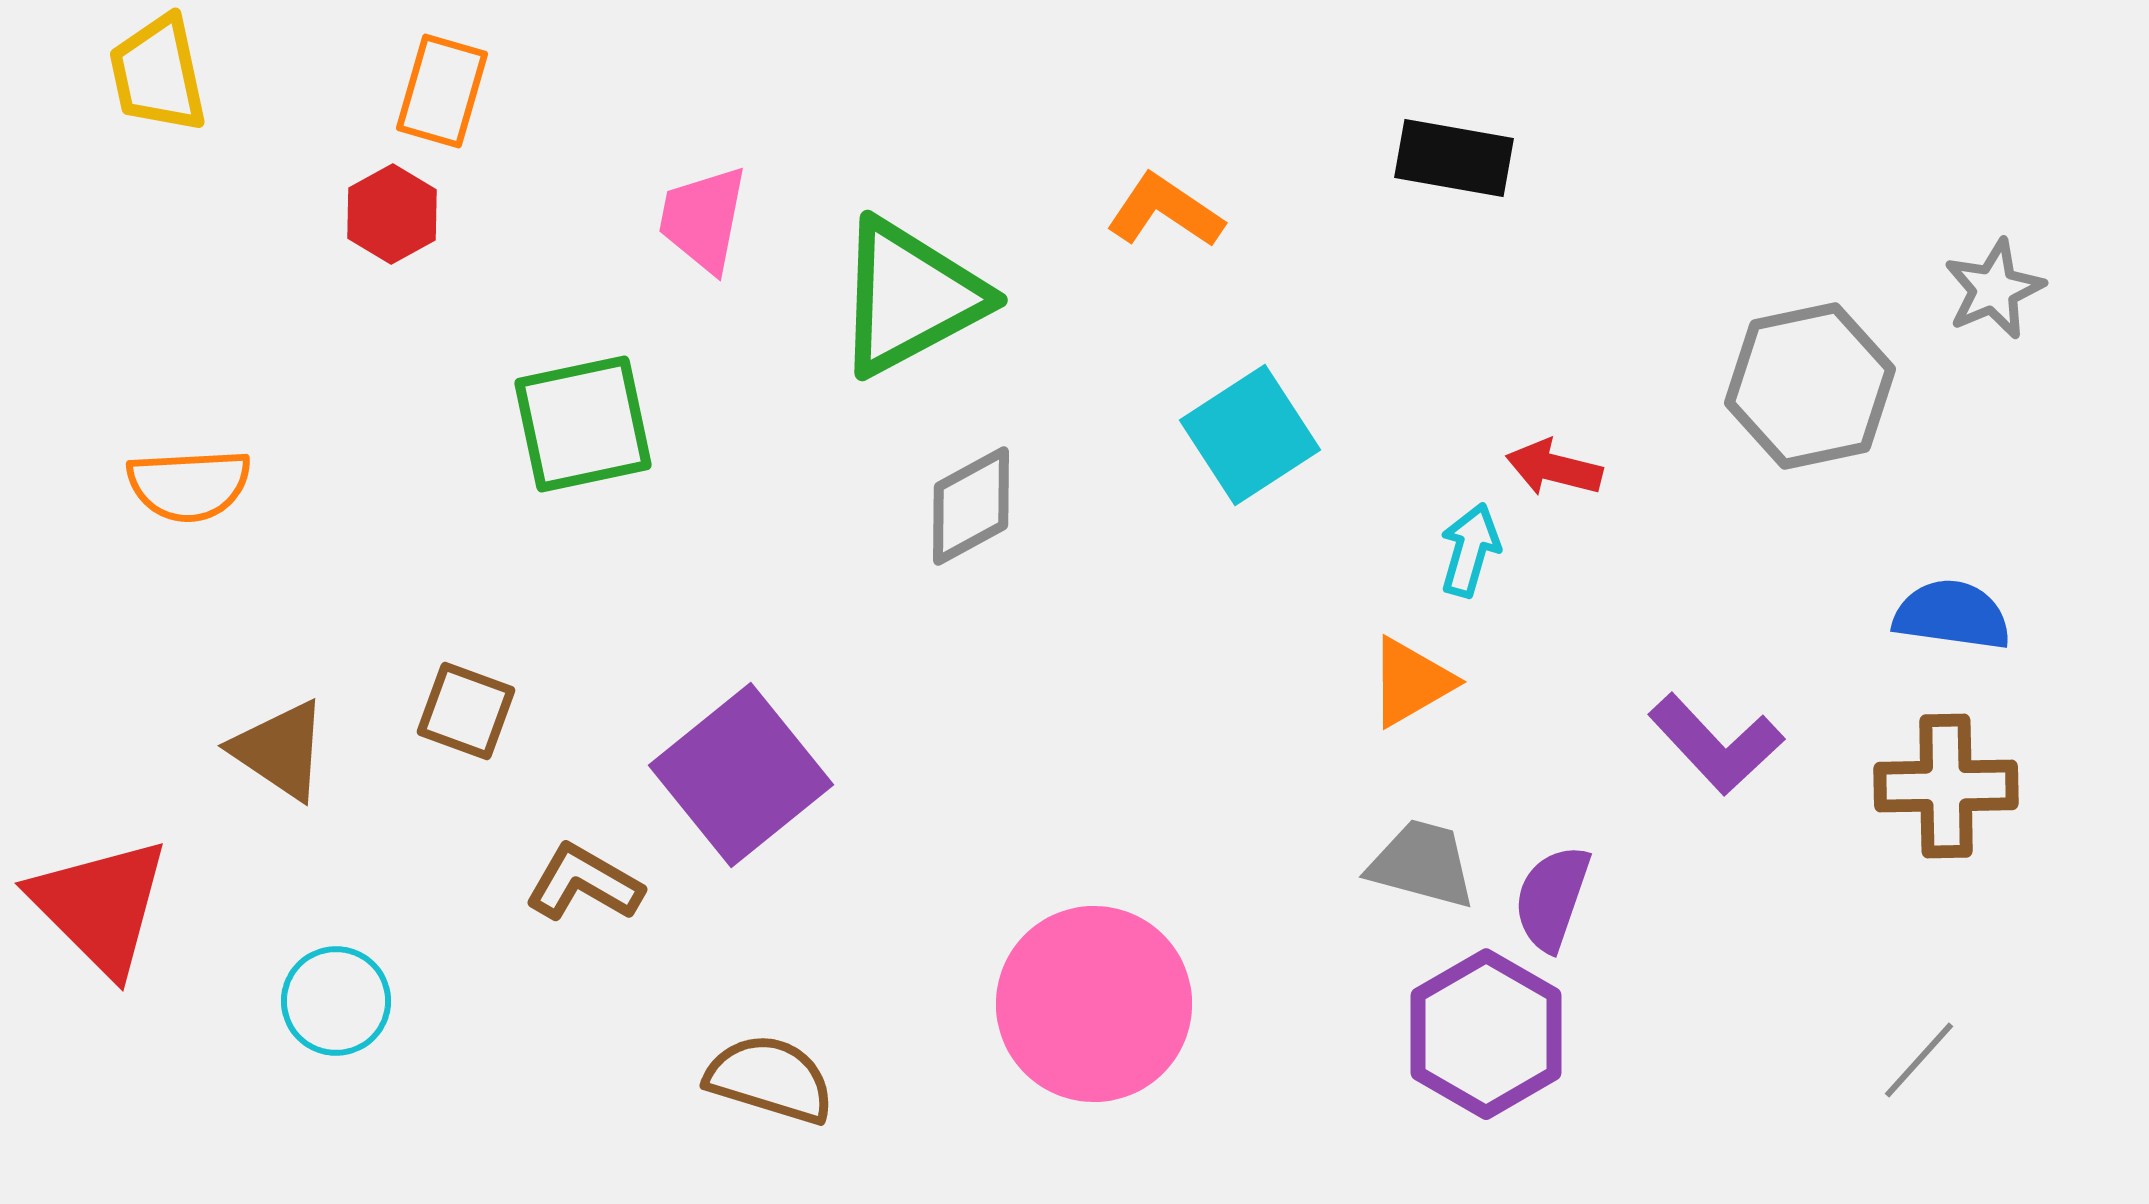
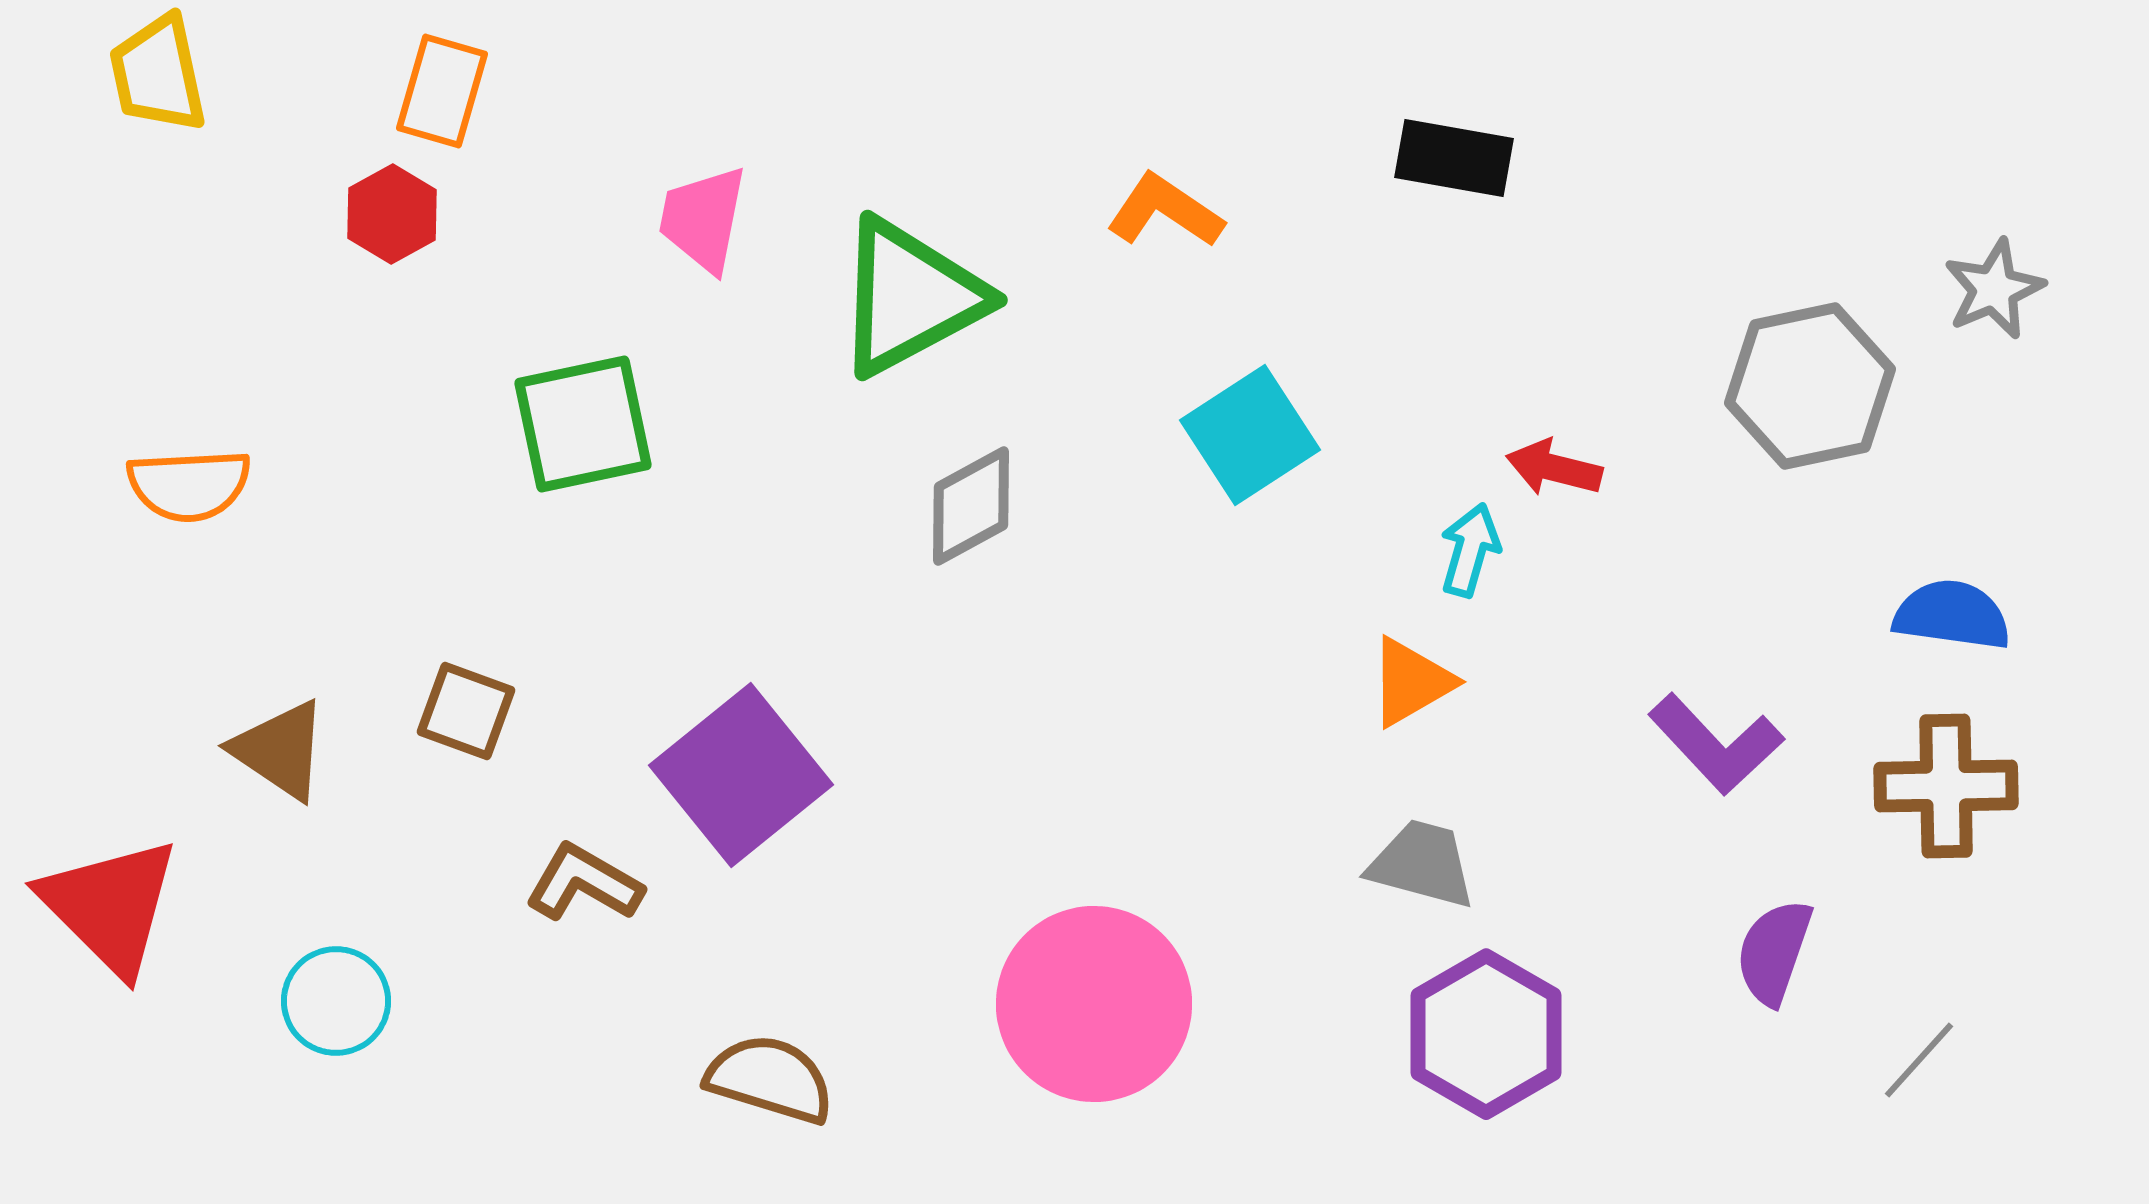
purple semicircle: moved 222 px right, 54 px down
red triangle: moved 10 px right
